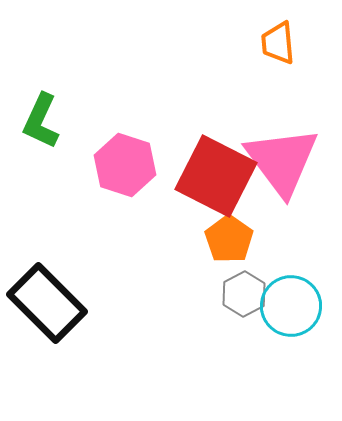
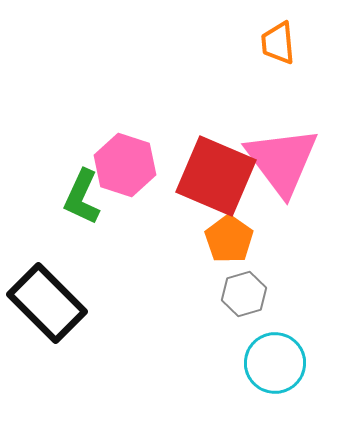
green L-shape: moved 41 px right, 76 px down
red square: rotated 4 degrees counterclockwise
gray hexagon: rotated 12 degrees clockwise
cyan circle: moved 16 px left, 57 px down
